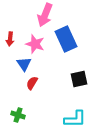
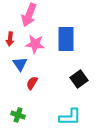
pink arrow: moved 16 px left
blue rectangle: rotated 25 degrees clockwise
pink star: rotated 12 degrees counterclockwise
blue triangle: moved 4 px left
black square: rotated 24 degrees counterclockwise
cyan L-shape: moved 5 px left, 2 px up
